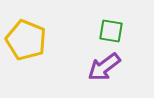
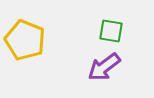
yellow pentagon: moved 1 px left
